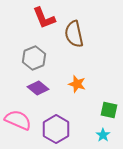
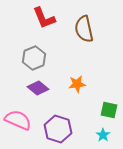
brown semicircle: moved 10 px right, 5 px up
orange star: rotated 24 degrees counterclockwise
purple hexagon: moved 2 px right; rotated 12 degrees counterclockwise
